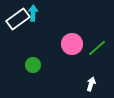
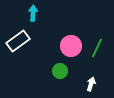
white rectangle: moved 22 px down
pink circle: moved 1 px left, 2 px down
green line: rotated 24 degrees counterclockwise
green circle: moved 27 px right, 6 px down
